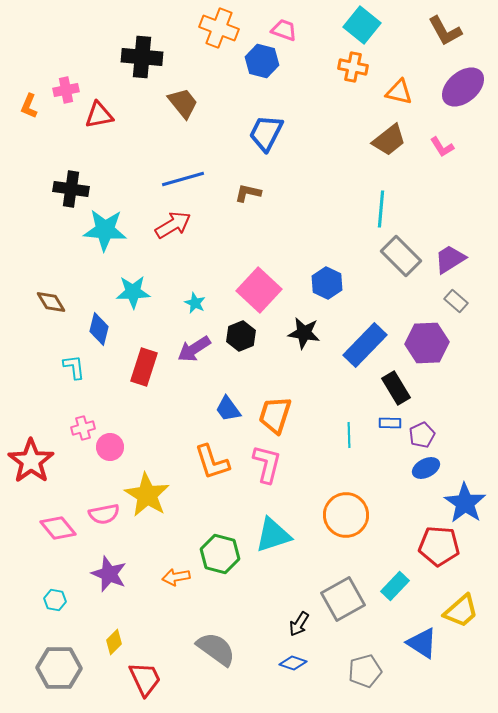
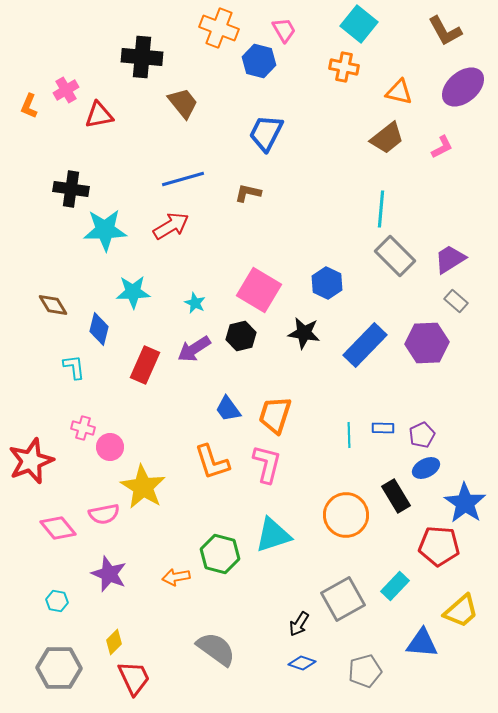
cyan square at (362, 25): moved 3 px left, 1 px up
pink trapezoid at (284, 30): rotated 40 degrees clockwise
blue hexagon at (262, 61): moved 3 px left
orange cross at (353, 67): moved 9 px left
pink cross at (66, 90): rotated 20 degrees counterclockwise
brown trapezoid at (389, 140): moved 2 px left, 2 px up
pink L-shape at (442, 147): rotated 85 degrees counterclockwise
red arrow at (173, 225): moved 2 px left, 1 px down
cyan star at (105, 230): rotated 6 degrees counterclockwise
gray rectangle at (401, 256): moved 6 px left
pink square at (259, 290): rotated 12 degrees counterclockwise
brown diamond at (51, 302): moved 2 px right, 3 px down
black hexagon at (241, 336): rotated 8 degrees clockwise
red rectangle at (144, 367): moved 1 px right, 2 px up; rotated 6 degrees clockwise
black rectangle at (396, 388): moved 108 px down
blue rectangle at (390, 423): moved 7 px left, 5 px down
pink cross at (83, 428): rotated 30 degrees clockwise
red star at (31, 461): rotated 15 degrees clockwise
yellow star at (147, 495): moved 4 px left, 8 px up
cyan hexagon at (55, 600): moved 2 px right, 1 px down
blue triangle at (422, 643): rotated 28 degrees counterclockwise
blue diamond at (293, 663): moved 9 px right
red trapezoid at (145, 679): moved 11 px left, 1 px up
